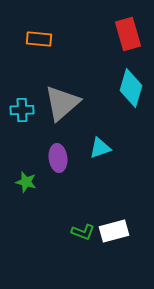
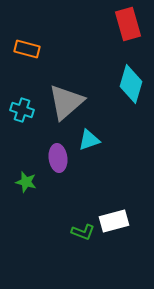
red rectangle: moved 10 px up
orange rectangle: moved 12 px left, 10 px down; rotated 10 degrees clockwise
cyan diamond: moved 4 px up
gray triangle: moved 4 px right, 1 px up
cyan cross: rotated 20 degrees clockwise
cyan triangle: moved 11 px left, 8 px up
white rectangle: moved 10 px up
